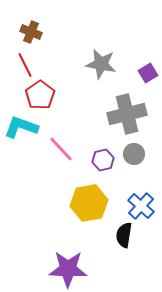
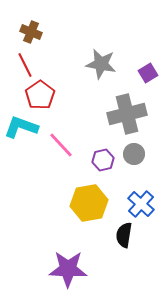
pink line: moved 4 px up
blue cross: moved 2 px up
